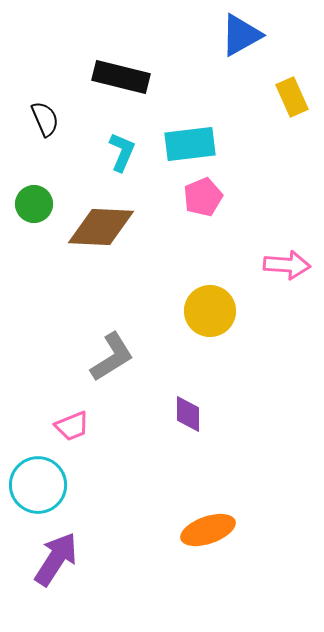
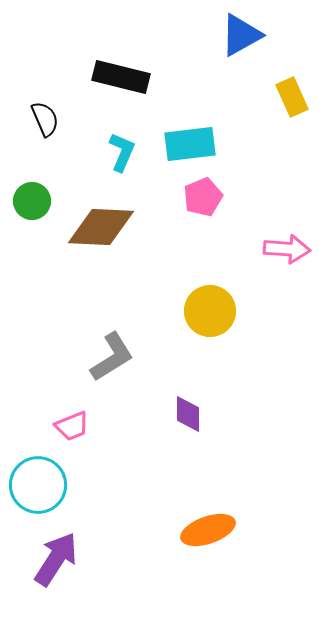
green circle: moved 2 px left, 3 px up
pink arrow: moved 16 px up
